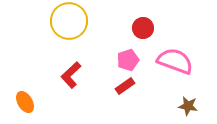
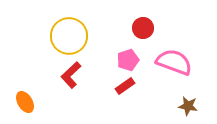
yellow circle: moved 15 px down
pink semicircle: moved 1 px left, 1 px down
